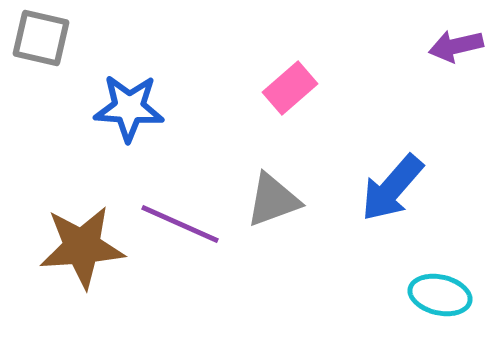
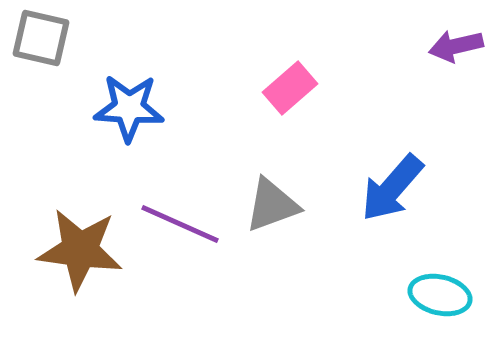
gray triangle: moved 1 px left, 5 px down
brown star: moved 2 px left, 3 px down; rotated 12 degrees clockwise
